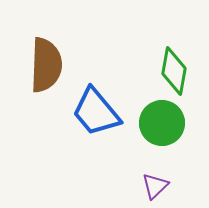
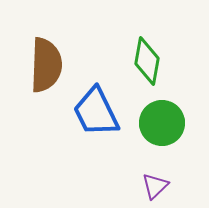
green diamond: moved 27 px left, 10 px up
blue trapezoid: rotated 14 degrees clockwise
